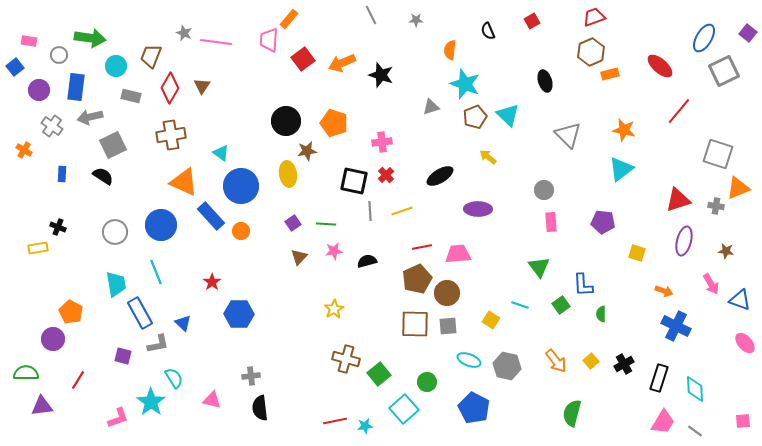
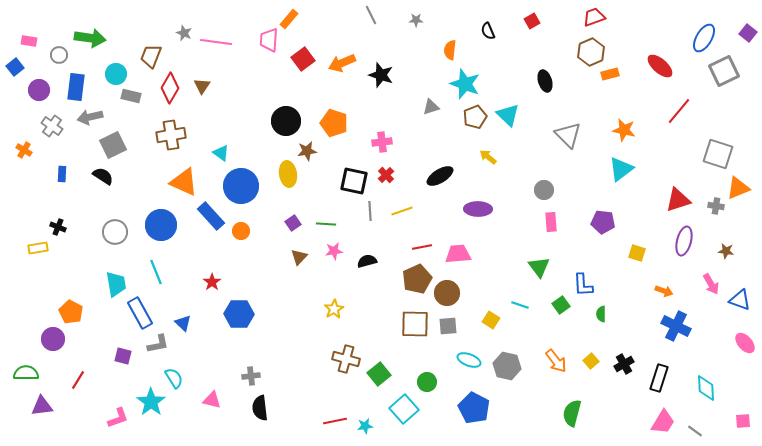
cyan circle at (116, 66): moved 8 px down
cyan diamond at (695, 389): moved 11 px right, 1 px up
